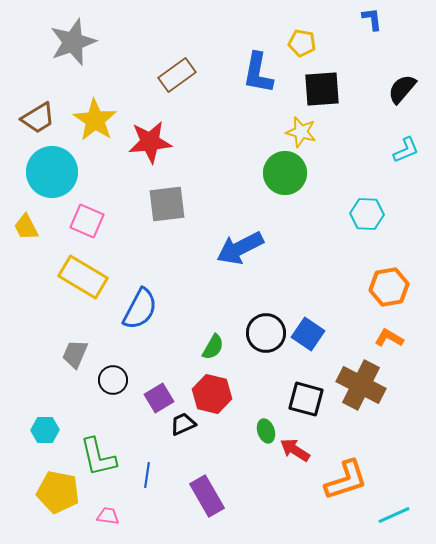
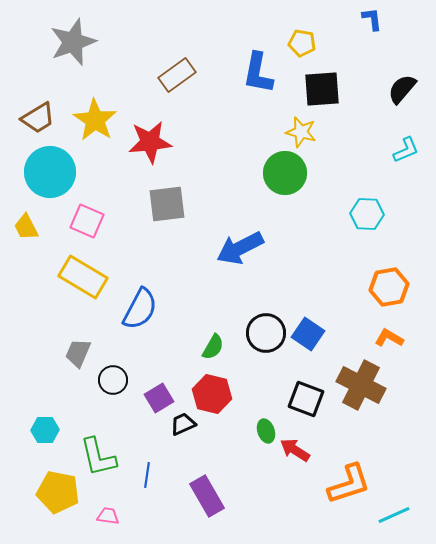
cyan circle at (52, 172): moved 2 px left
gray trapezoid at (75, 354): moved 3 px right, 1 px up
black square at (306, 399): rotated 6 degrees clockwise
orange L-shape at (346, 480): moved 3 px right, 4 px down
